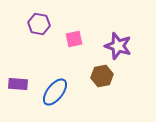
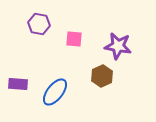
pink square: rotated 18 degrees clockwise
purple star: rotated 8 degrees counterclockwise
brown hexagon: rotated 15 degrees counterclockwise
